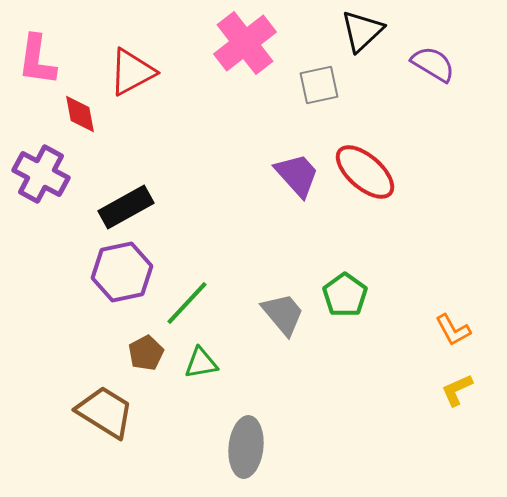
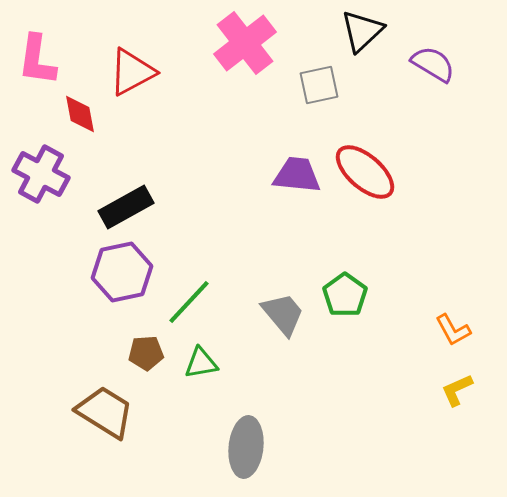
purple trapezoid: rotated 42 degrees counterclockwise
green line: moved 2 px right, 1 px up
brown pentagon: rotated 24 degrees clockwise
